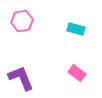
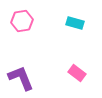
cyan rectangle: moved 1 px left, 6 px up
